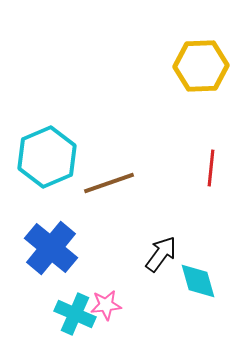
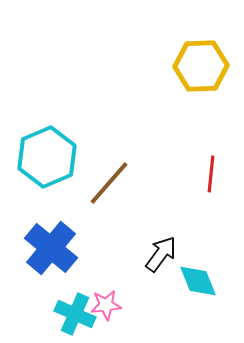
red line: moved 6 px down
brown line: rotated 30 degrees counterclockwise
cyan diamond: rotated 6 degrees counterclockwise
